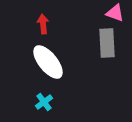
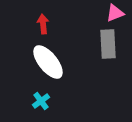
pink triangle: rotated 42 degrees counterclockwise
gray rectangle: moved 1 px right, 1 px down
cyan cross: moved 3 px left, 1 px up
